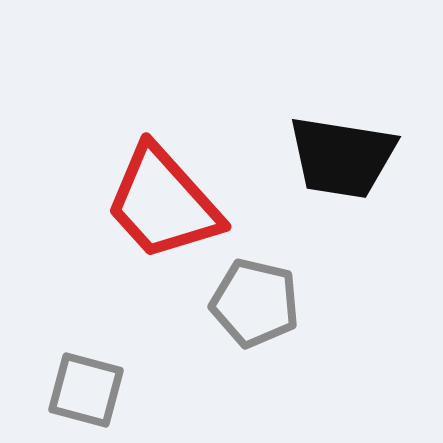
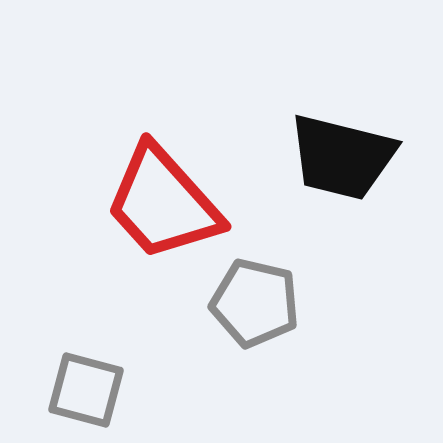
black trapezoid: rotated 5 degrees clockwise
